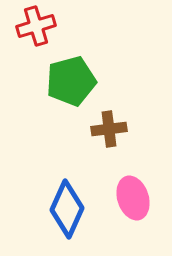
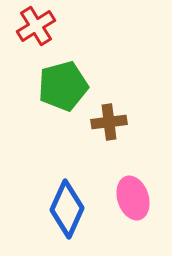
red cross: rotated 15 degrees counterclockwise
green pentagon: moved 8 px left, 5 px down
brown cross: moved 7 px up
